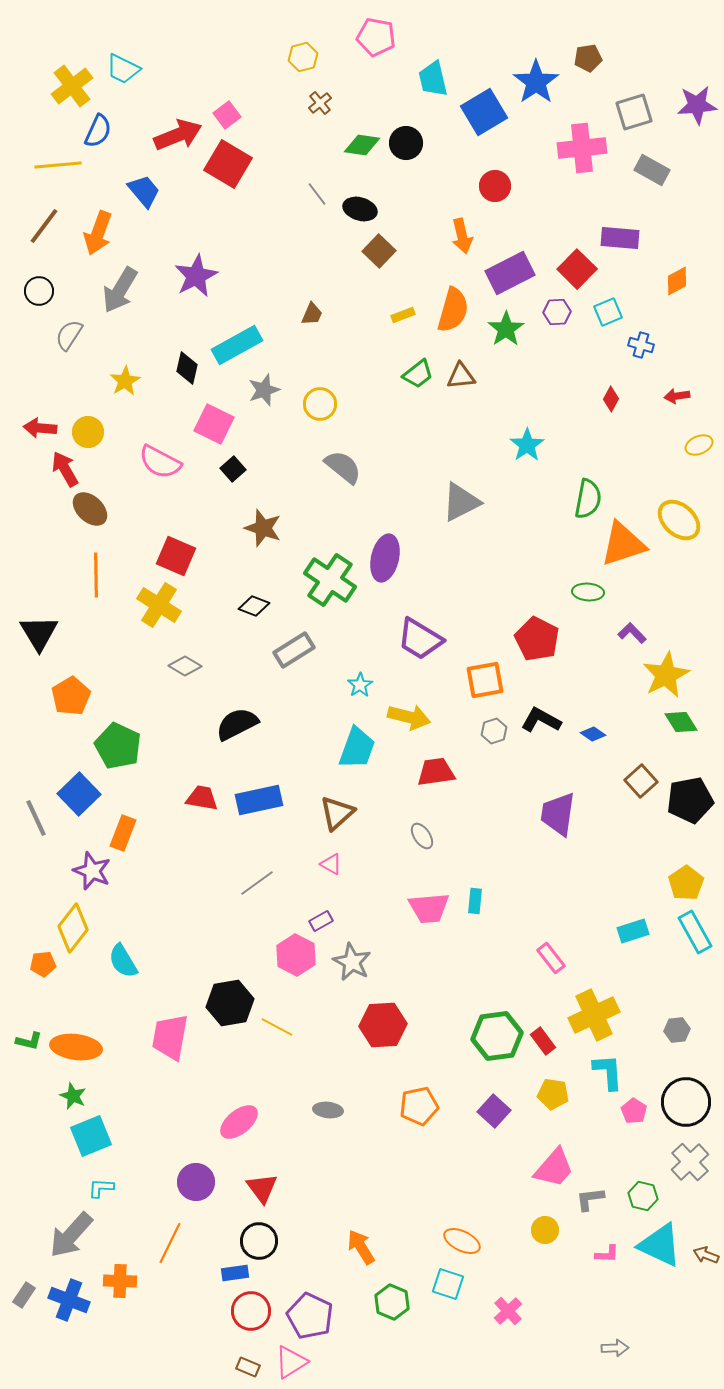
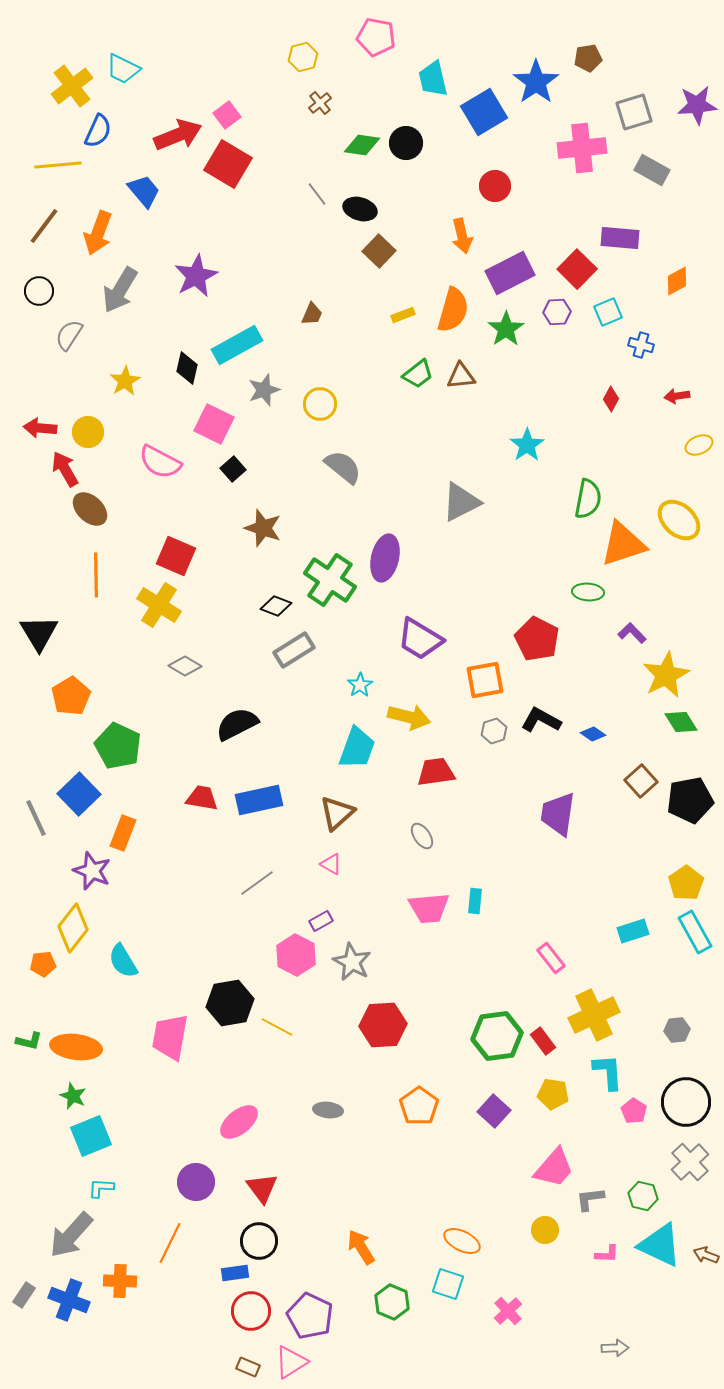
black diamond at (254, 606): moved 22 px right
orange pentagon at (419, 1106): rotated 24 degrees counterclockwise
